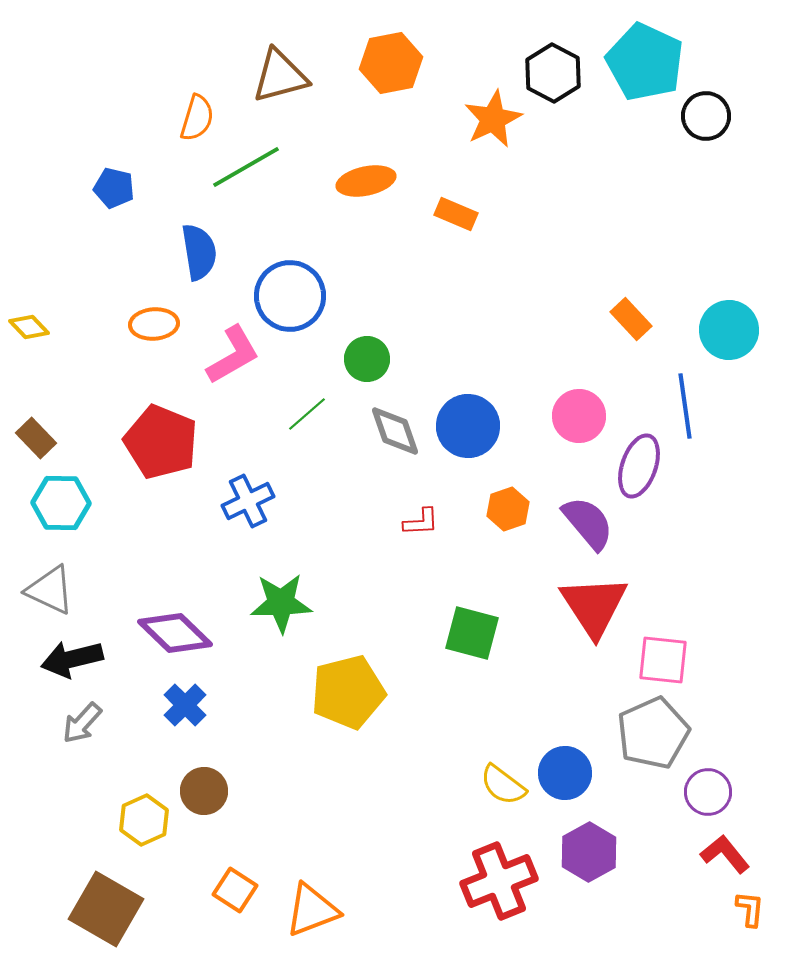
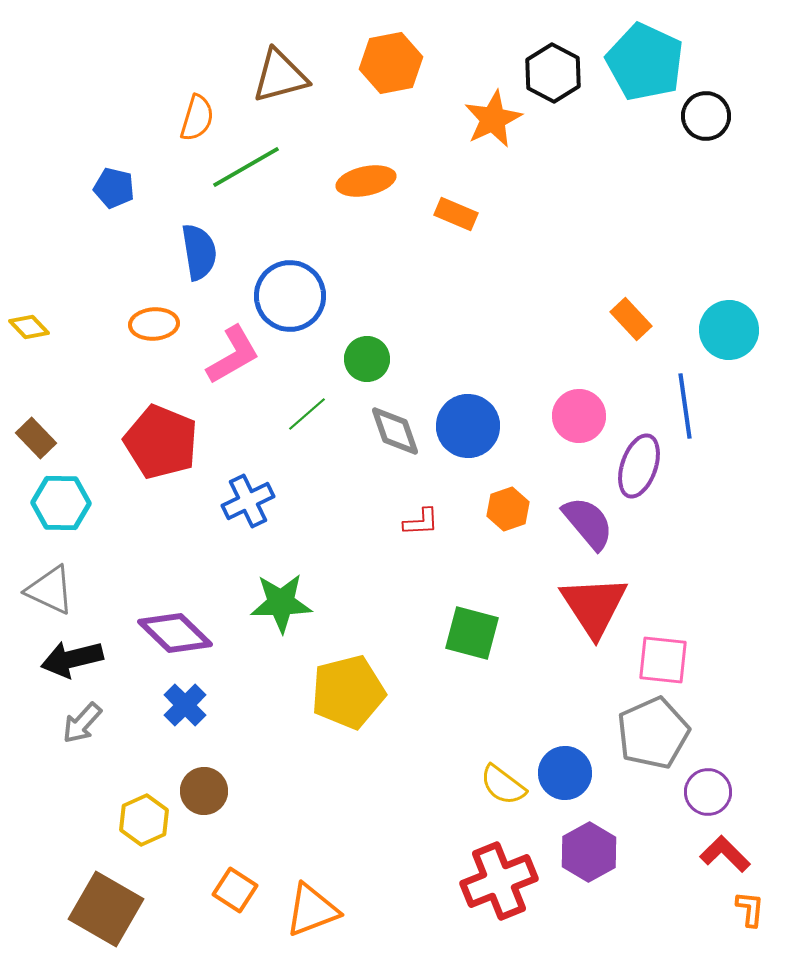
red L-shape at (725, 854): rotated 6 degrees counterclockwise
